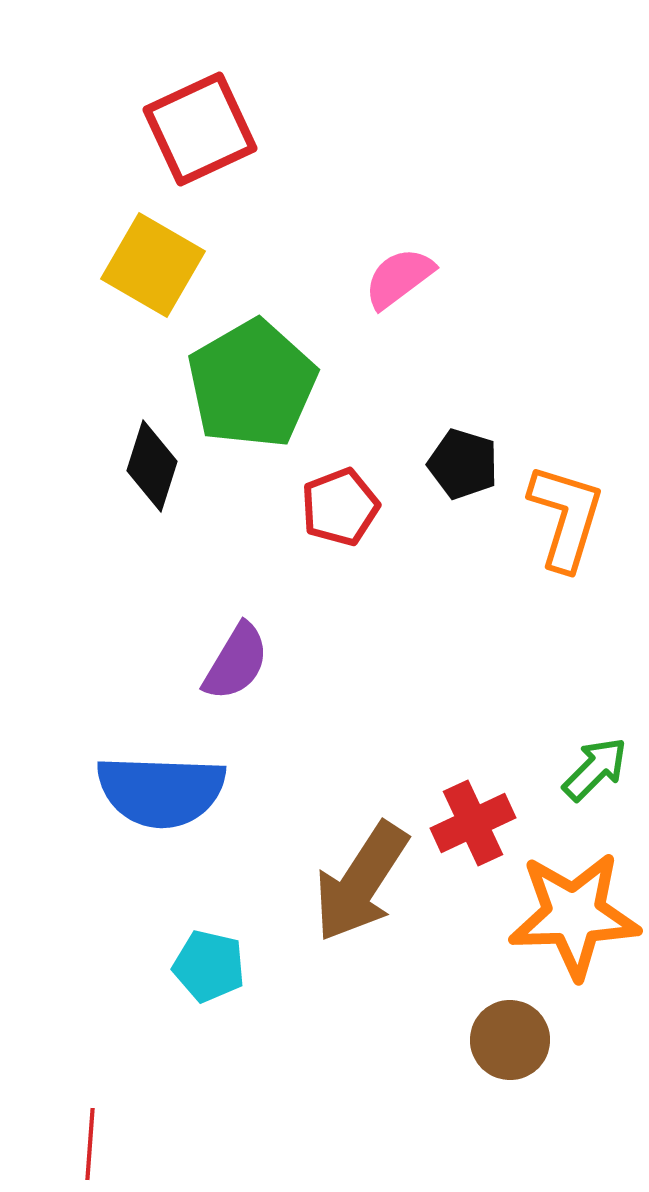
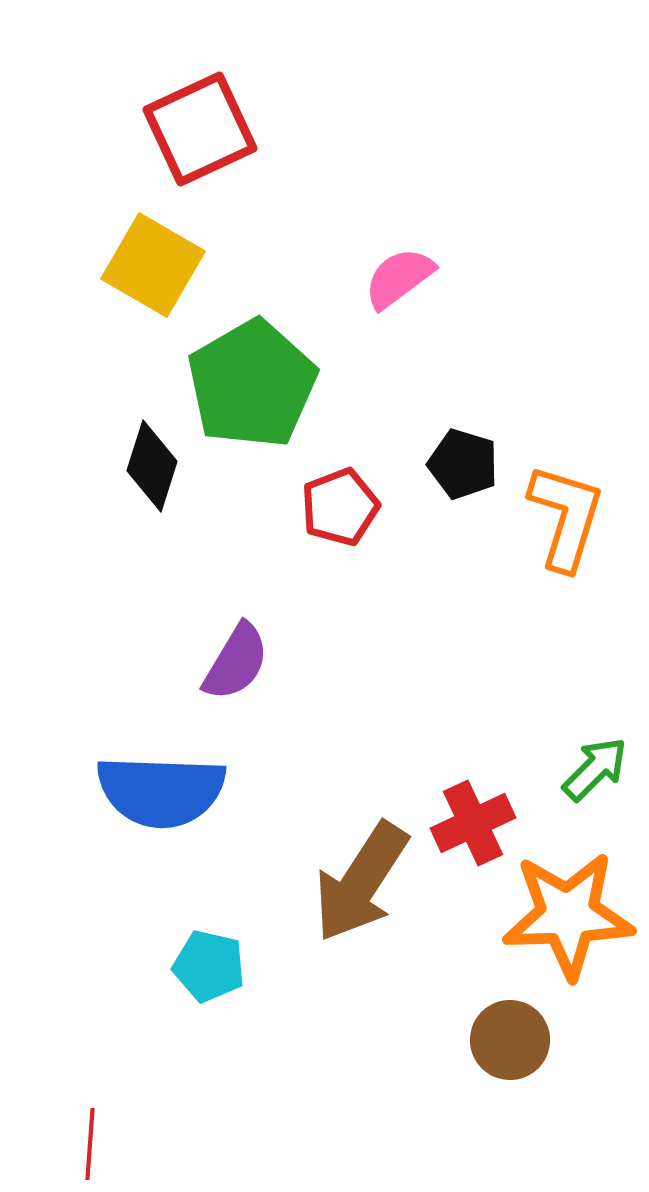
orange star: moved 6 px left
